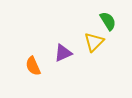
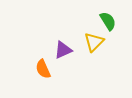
purple triangle: moved 3 px up
orange semicircle: moved 10 px right, 3 px down
